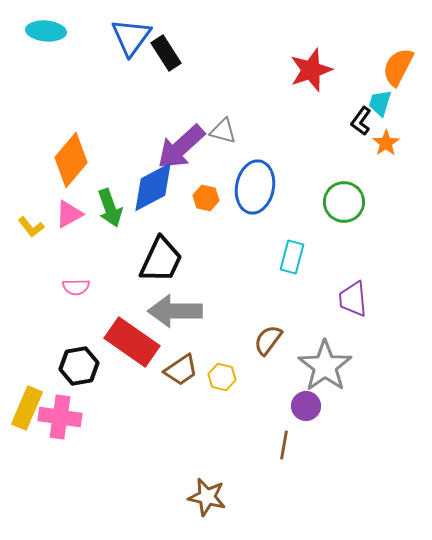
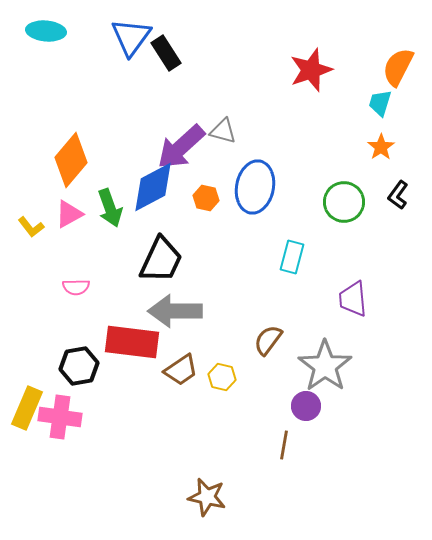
black L-shape: moved 37 px right, 74 px down
orange star: moved 5 px left, 4 px down
red rectangle: rotated 28 degrees counterclockwise
